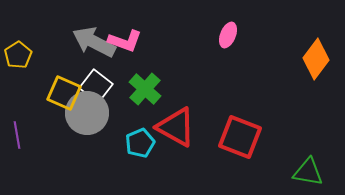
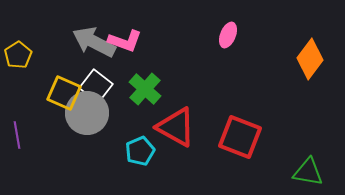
orange diamond: moved 6 px left
cyan pentagon: moved 8 px down
